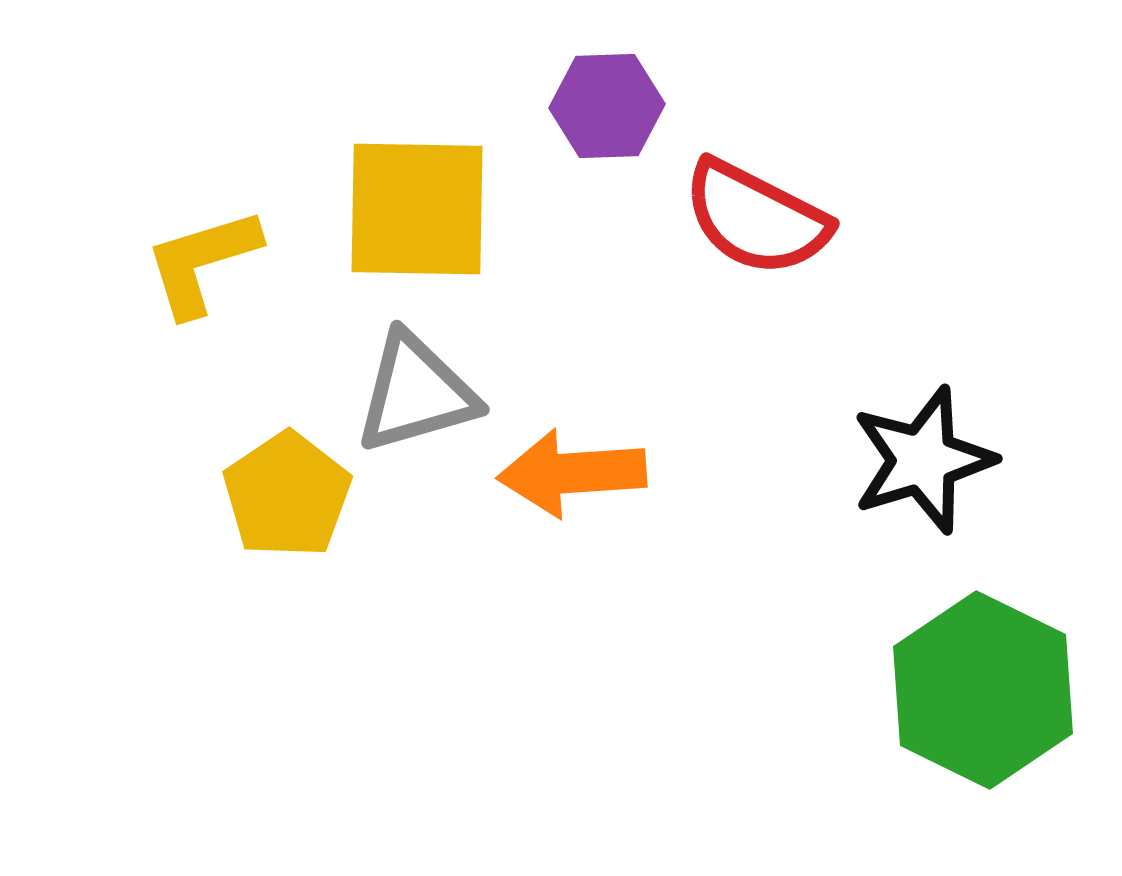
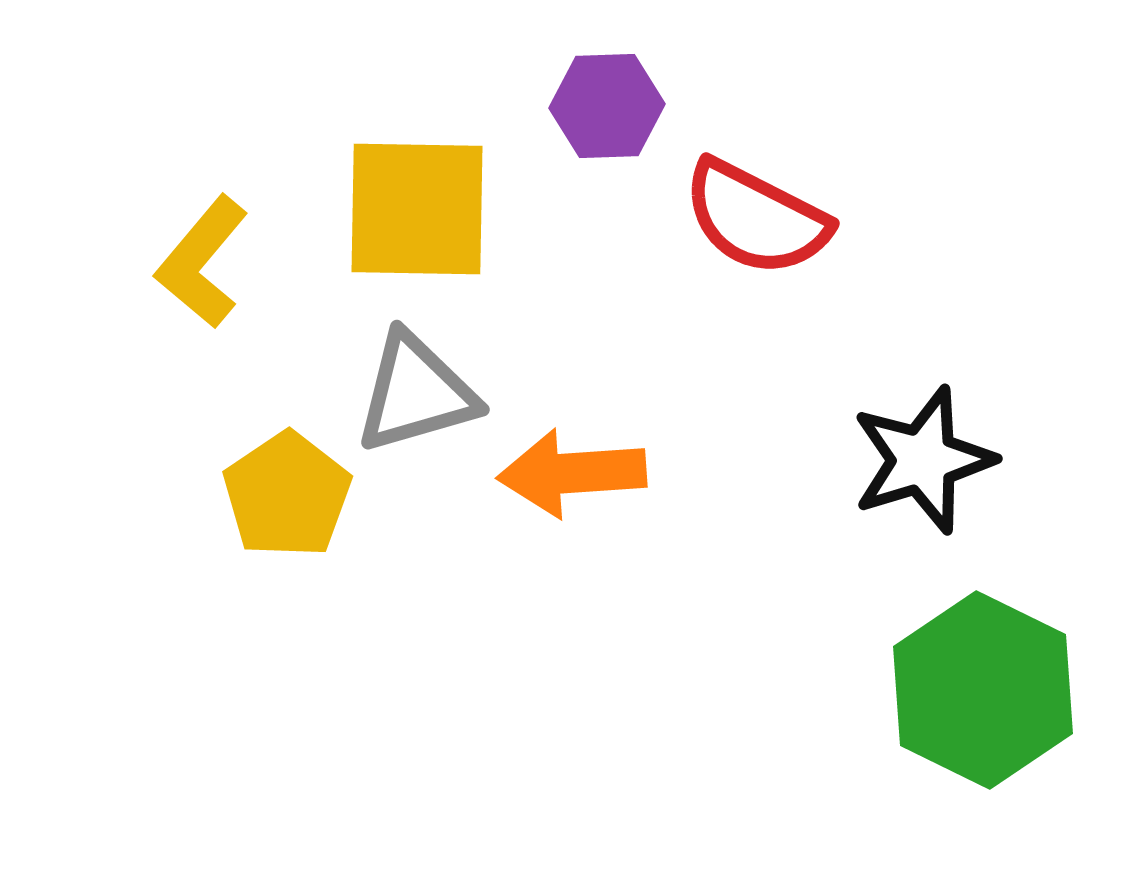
yellow L-shape: rotated 33 degrees counterclockwise
